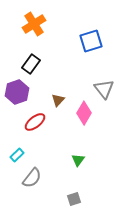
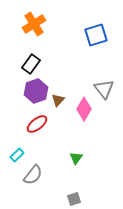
blue square: moved 5 px right, 6 px up
purple hexagon: moved 19 px right, 1 px up
pink diamond: moved 4 px up
red ellipse: moved 2 px right, 2 px down
green triangle: moved 2 px left, 2 px up
gray semicircle: moved 1 px right, 3 px up
